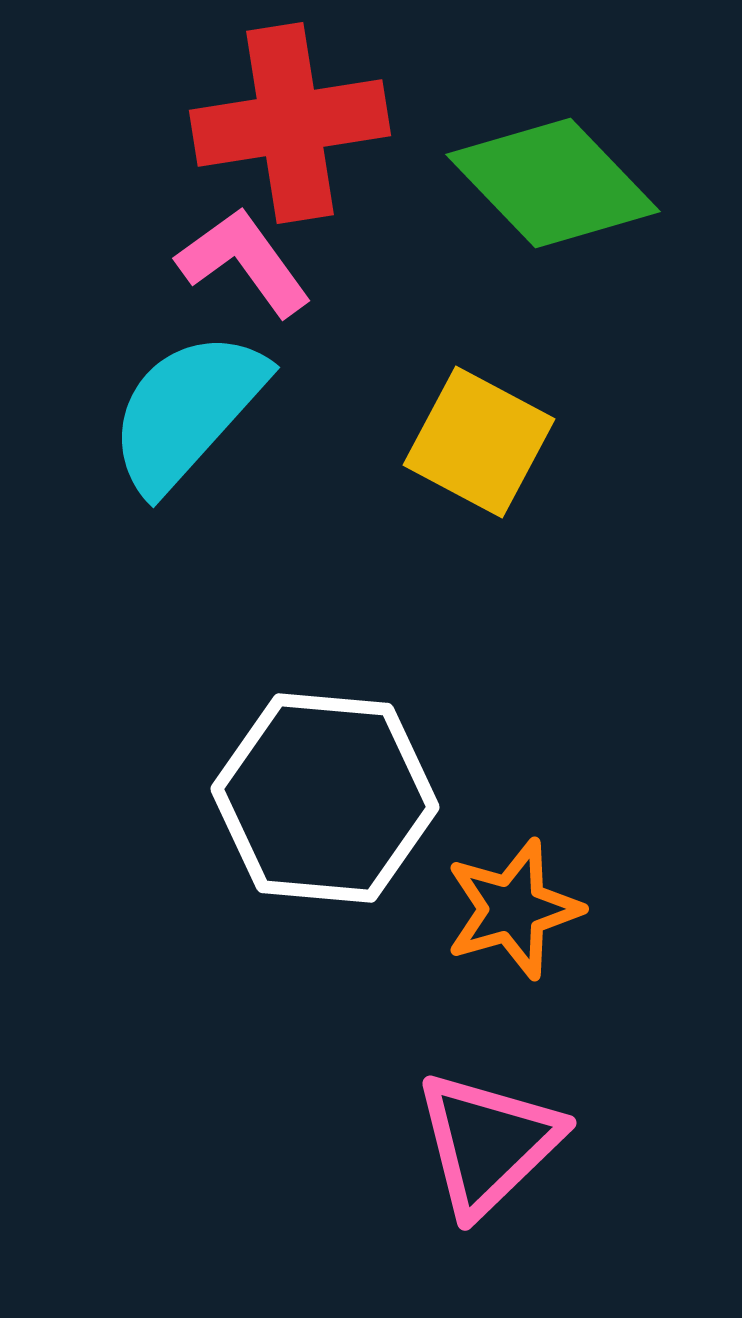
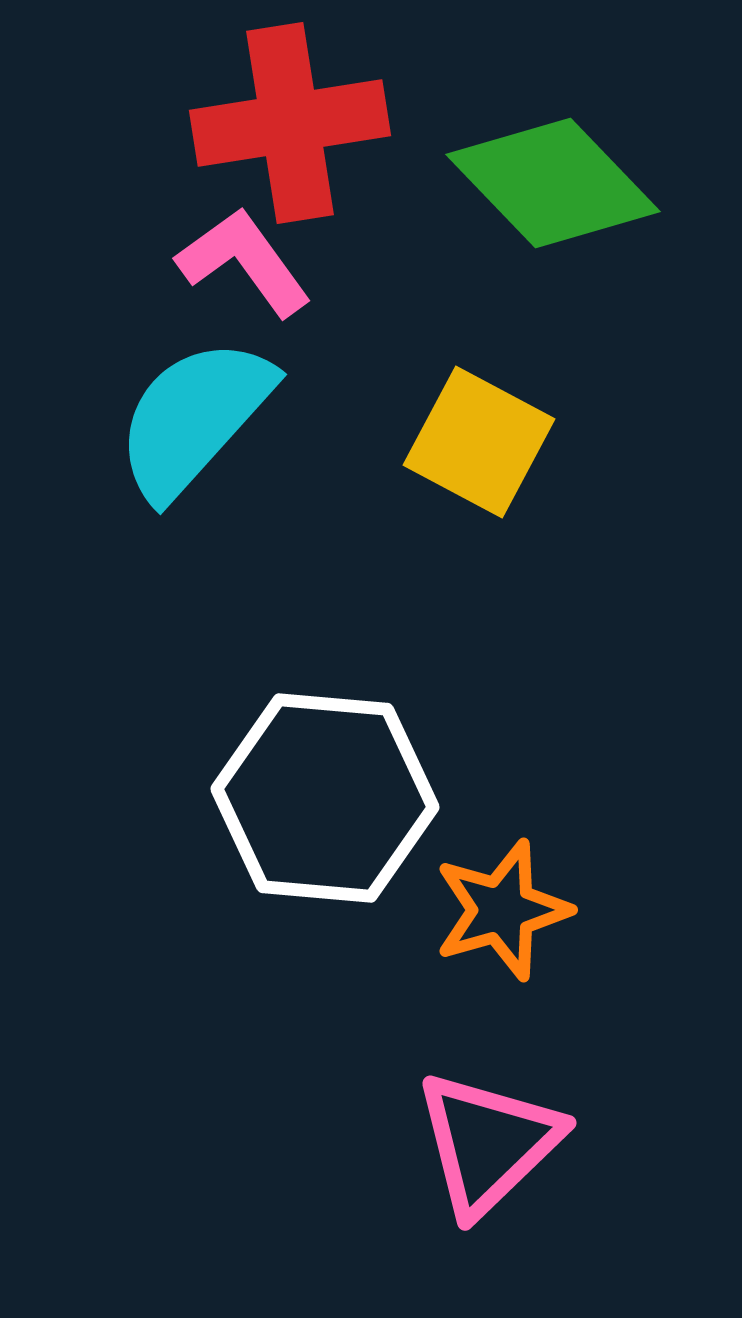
cyan semicircle: moved 7 px right, 7 px down
orange star: moved 11 px left, 1 px down
